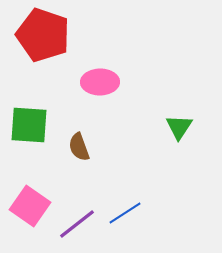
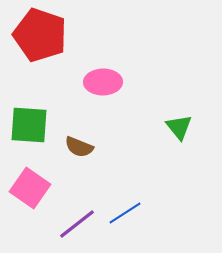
red pentagon: moved 3 px left
pink ellipse: moved 3 px right
green triangle: rotated 12 degrees counterclockwise
brown semicircle: rotated 48 degrees counterclockwise
pink square: moved 18 px up
